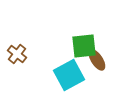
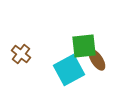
brown cross: moved 4 px right
cyan square: moved 5 px up
